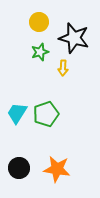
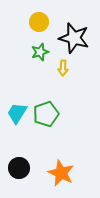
orange star: moved 4 px right, 4 px down; rotated 16 degrees clockwise
